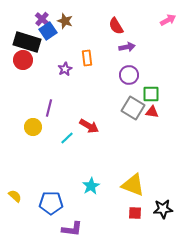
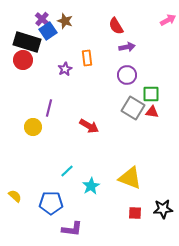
purple circle: moved 2 px left
cyan line: moved 33 px down
yellow triangle: moved 3 px left, 7 px up
